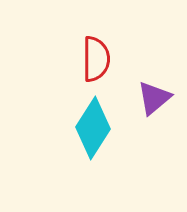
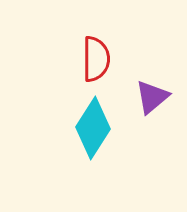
purple triangle: moved 2 px left, 1 px up
